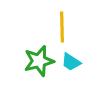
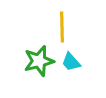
cyan trapezoid: rotated 15 degrees clockwise
